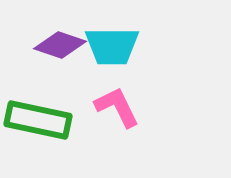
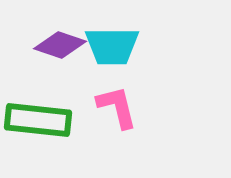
pink L-shape: rotated 12 degrees clockwise
green rectangle: rotated 6 degrees counterclockwise
